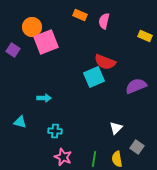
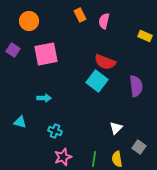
orange rectangle: rotated 40 degrees clockwise
orange circle: moved 3 px left, 6 px up
pink square: moved 12 px down; rotated 10 degrees clockwise
cyan square: moved 3 px right, 4 px down; rotated 30 degrees counterclockwise
purple semicircle: rotated 105 degrees clockwise
cyan cross: rotated 16 degrees clockwise
gray square: moved 2 px right
pink star: rotated 30 degrees clockwise
